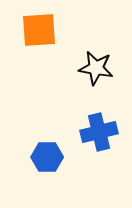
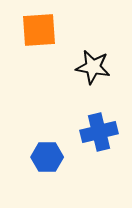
black star: moved 3 px left, 1 px up
